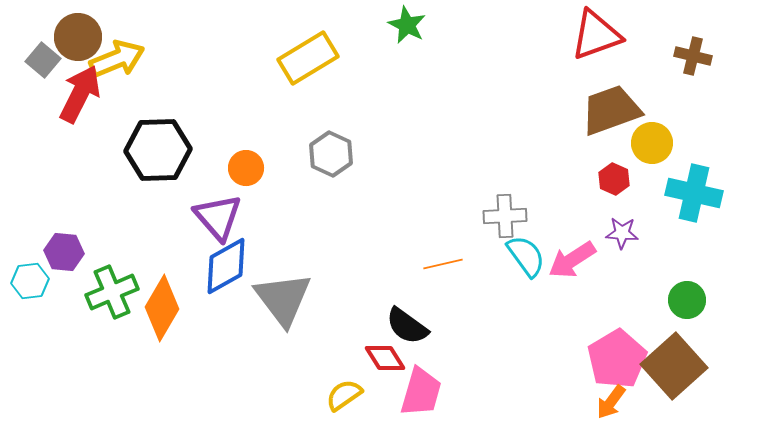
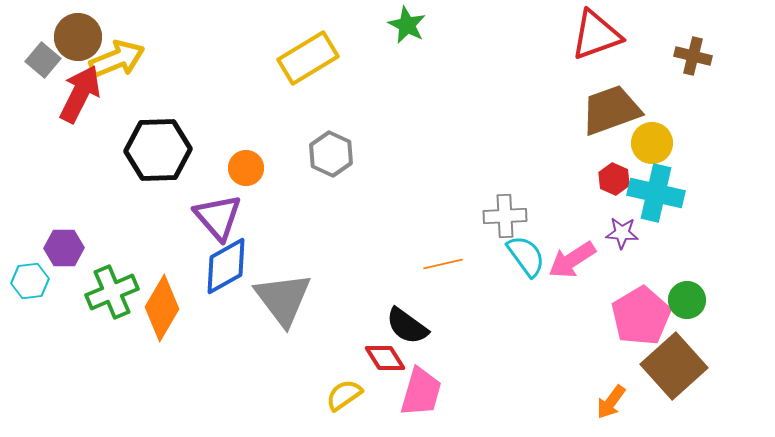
cyan cross: moved 38 px left
purple hexagon: moved 4 px up; rotated 6 degrees counterclockwise
pink pentagon: moved 24 px right, 43 px up
